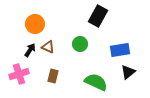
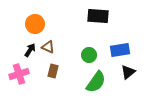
black rectangle: rotated 65 degrees clockwise
green circle: moved 9 px right, 11 px down
brown rectangle: moved 5 px up
green semicircle: rotated 100 degrees clockwise
